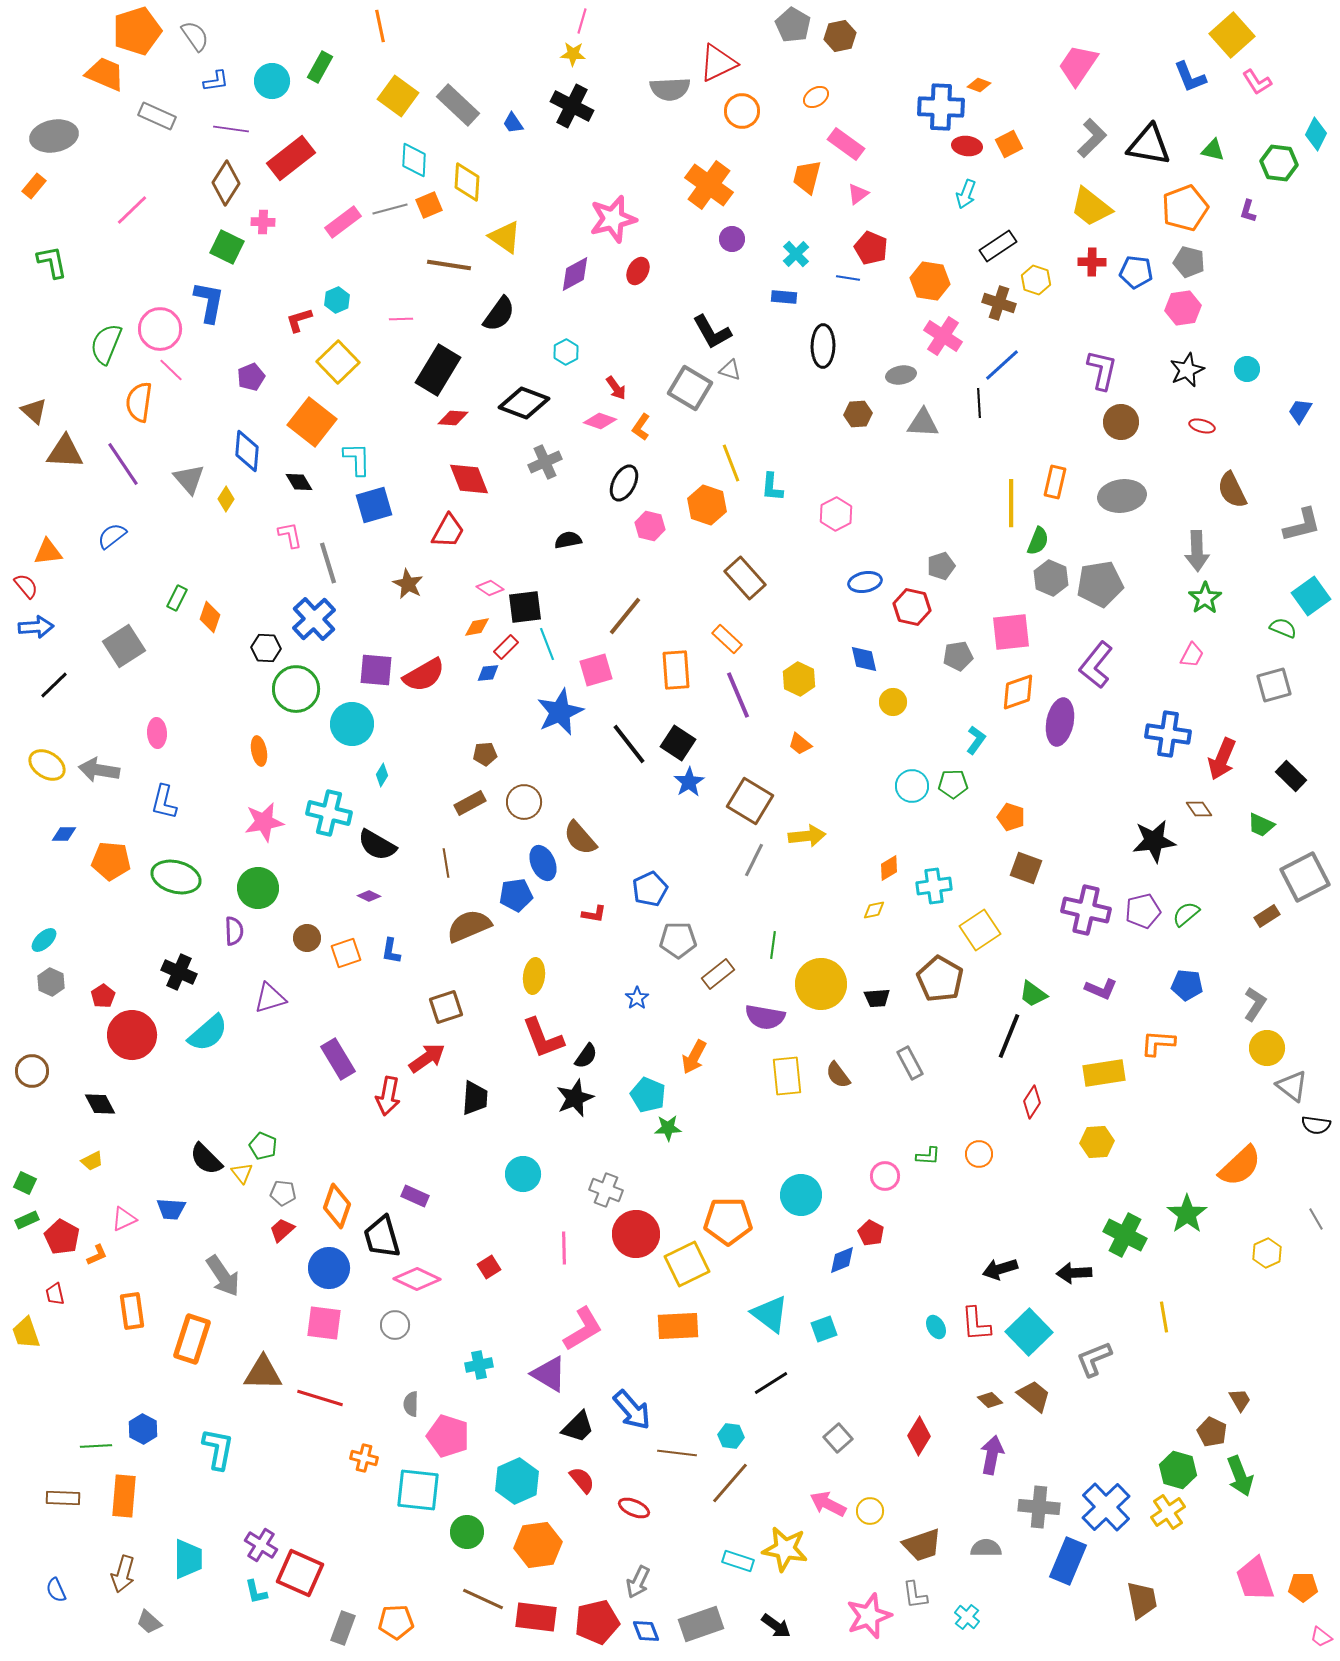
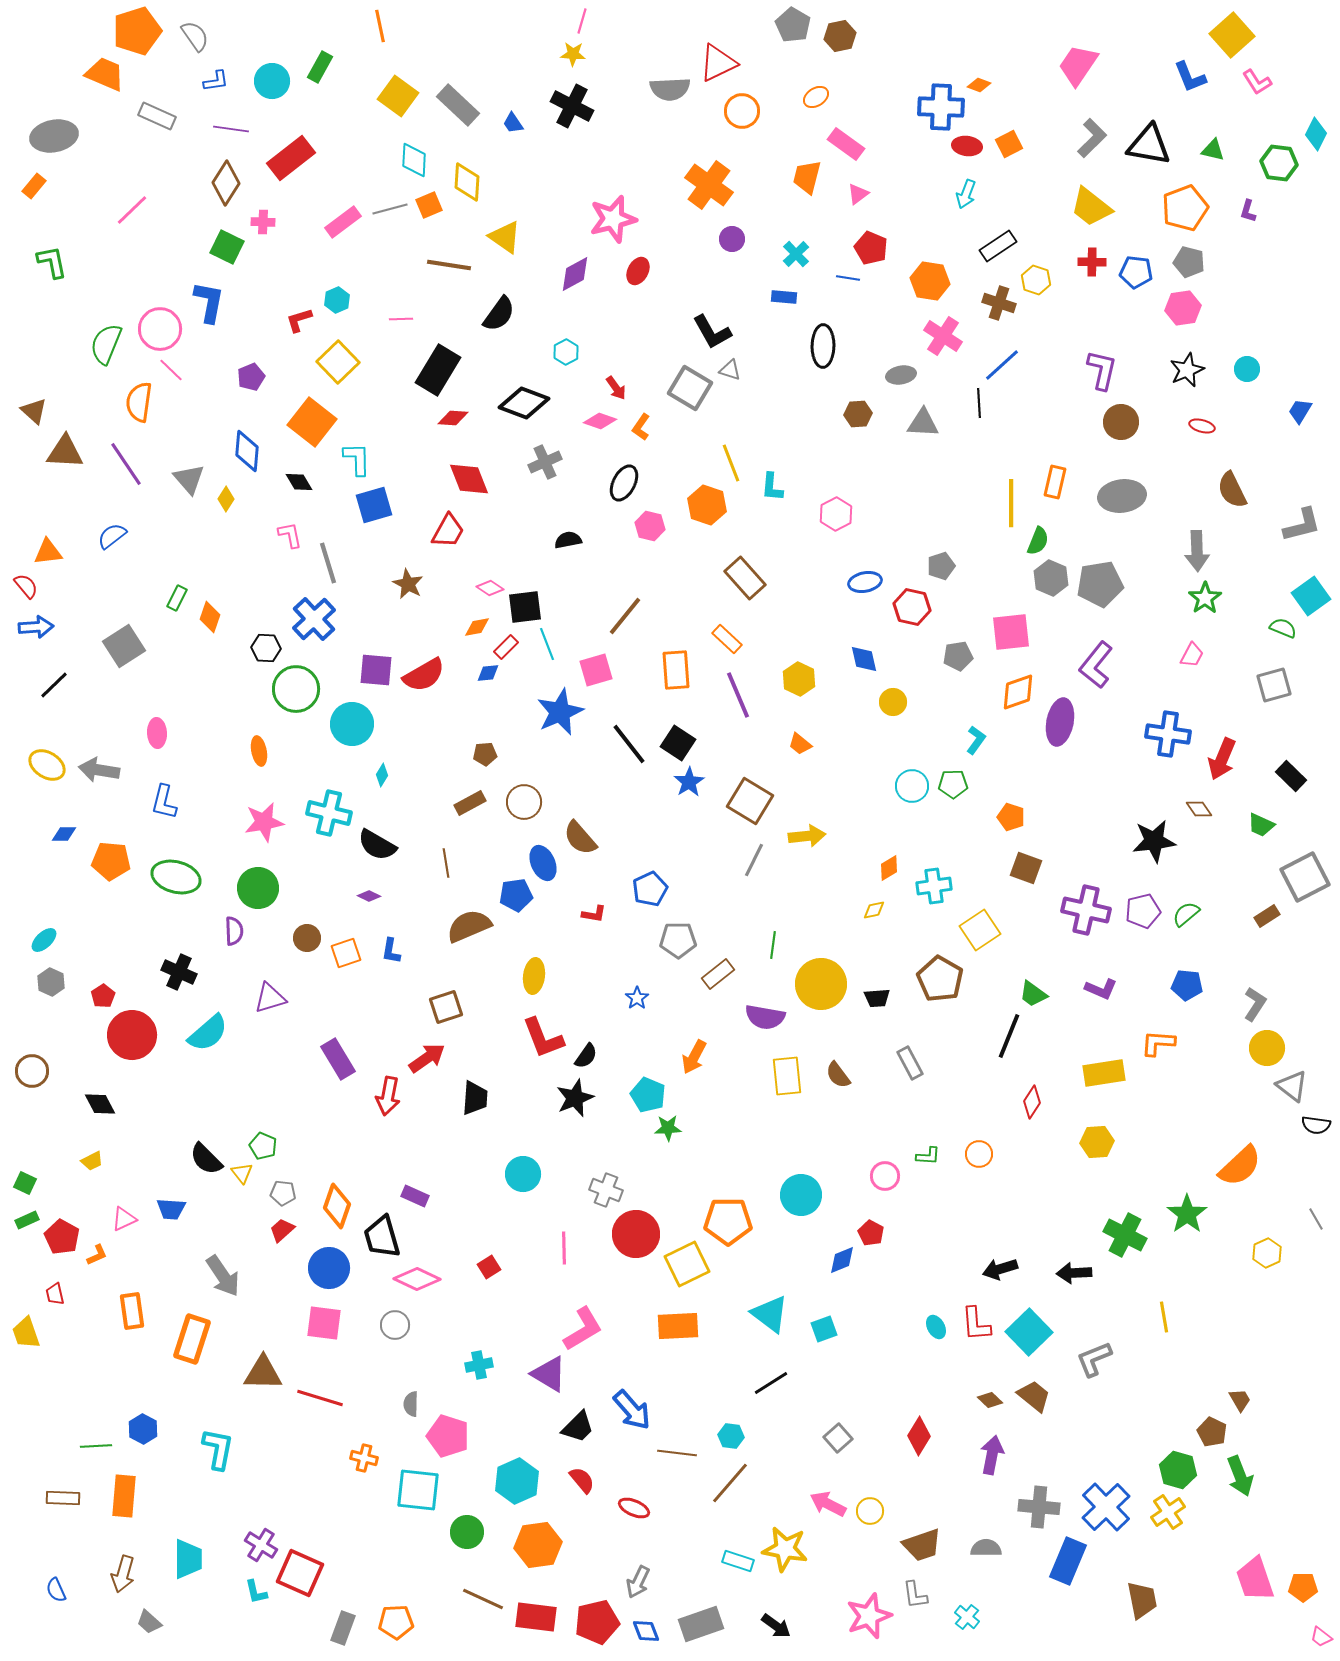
purple line at (123, 464): moved 3 px right
